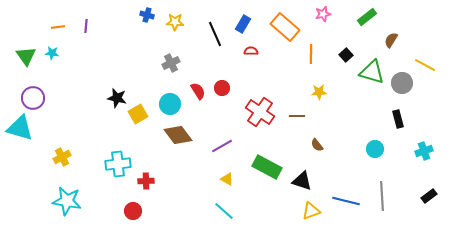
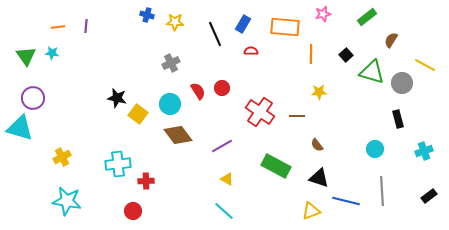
orange rectangle at (285, 27): rotated 36 degrees counterclockwise
yellow square at (138, 114): rotated 24 degrees counterclockwise
green rectangle at (267, 167): moved 9 px right, 1 px up
black triangle at (302, 181): moved 17 px right, 3 px up
gray line at (382, 196): moved 5 px up
